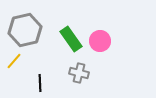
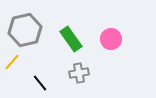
pink circle: moved 11 px right, 2 px up
yellow line: moved 2 px left, 1 px down
gray cross: rotated 24 degrees counterclockwise
black line: rotated 36 degrees counterclockwise
